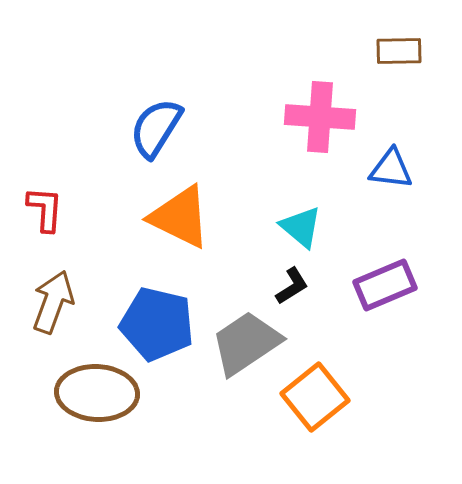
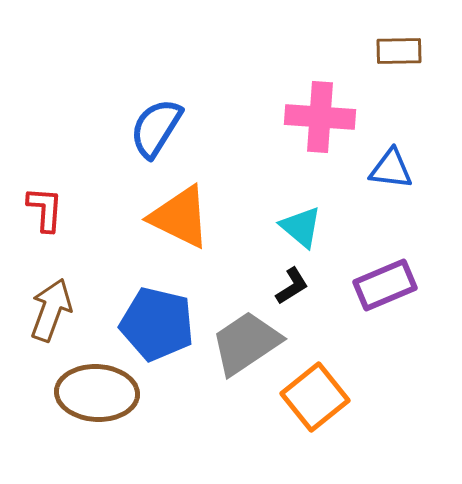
brown arrow: moved 2 px left, 8 px down
